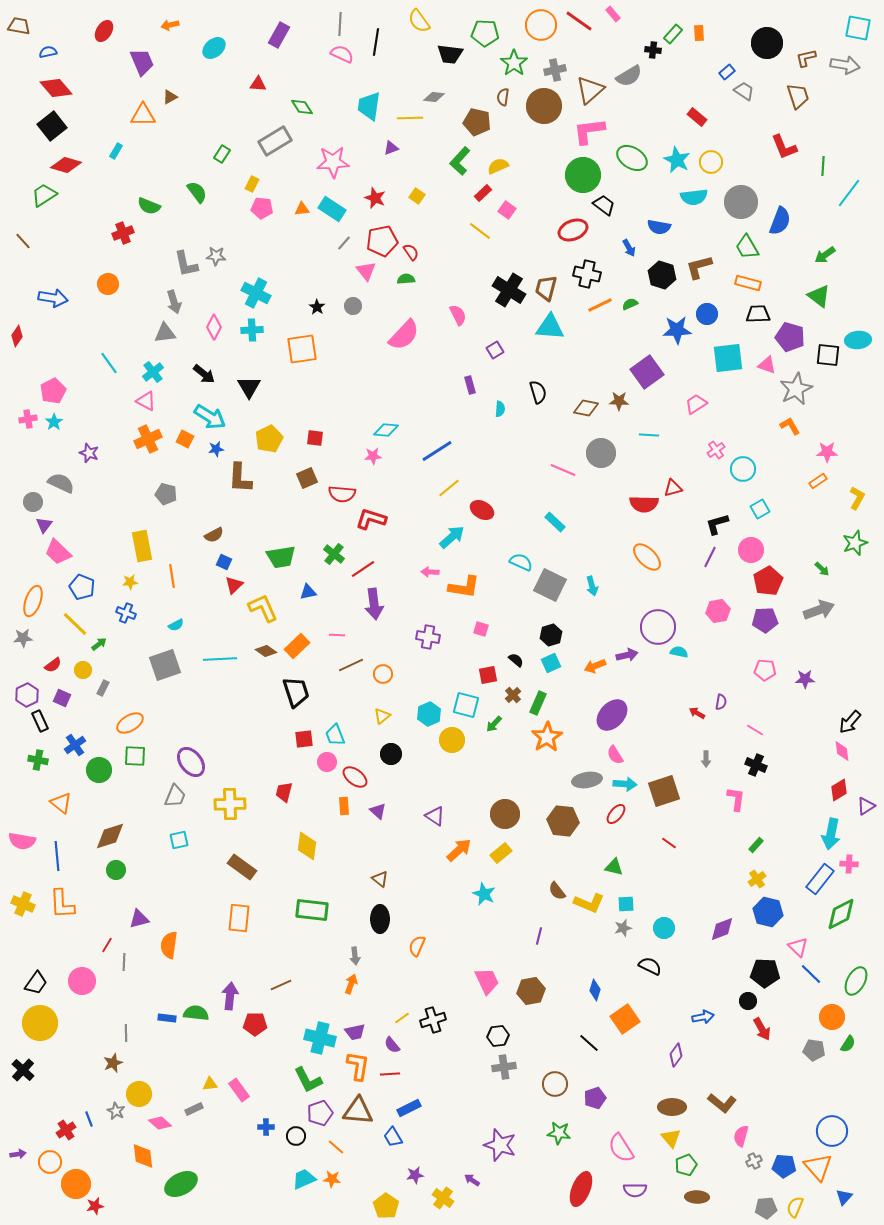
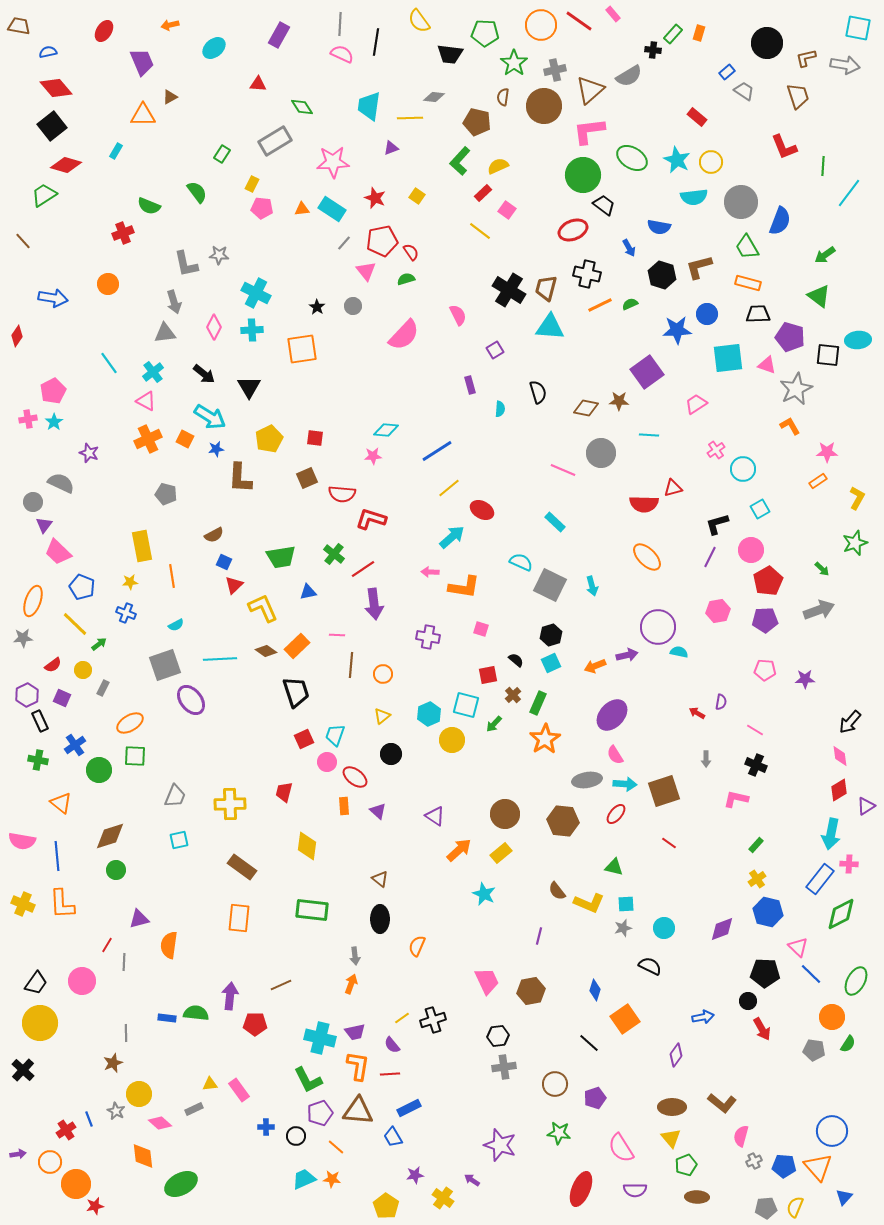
orange rectangle at (699, 33): rotated 21 degrees clockwise
gray star at (216, 256): moved 3 px right, 1 px up
green semicircle at (406, 279): rotated 12 degrees counterclockwise
brown line at (351, 665): rotated 60 degrees counterclockwise
cyan trapezoid at (335, 735): rotated 40 degrees clockwise
orange star at (547, 737): moved 2 px left, 2 px down
red square at (304, 739): rotated 18 degrees counterclockwise
pink diamond at (842, 751): moved 2 px left, 5 px down
purple ellipse at (191, 762): moved 62 px up
pink L-shape at (736, 799): rotated 85 degrees counterclockwise
